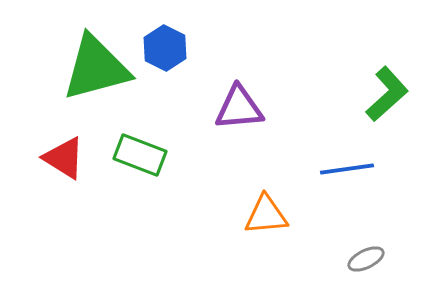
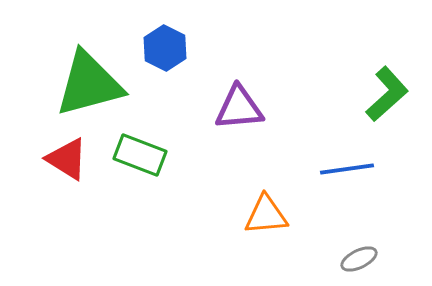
green triangle: moved 7 px left, 16 px down
red triangle: moved 3 px right, 1 px down
gray ellipse: moved 7 px left
